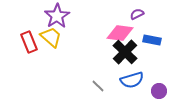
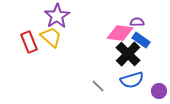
purple semicircle: moved 8 px down; rotated 24 degrees clockwise
blue rectangle: moved 11 px left; rotated 24 degrees clockwise
black cross: moved 3 px right, 2 px down
